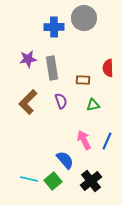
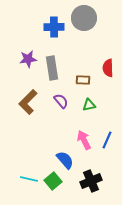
purple semicircle: rotated 21 degrees counterclockwise
green triangle: moved 4 px left
blue line: moved 1 px up
black cross: rotated 15 degrees clockwise
